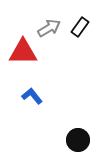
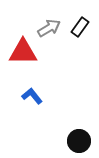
black circle: moved 1 px right, 1 px down
